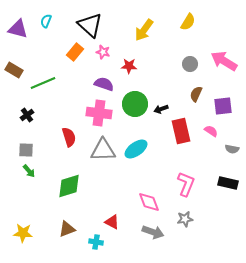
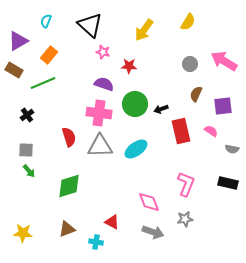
purple triangle: moved 12 px down; rotated 45 degrees counterclockwise
orange rectangle: moved 26 px left, 3 px down
gray triangle: moved 3 px left, 4 px up
